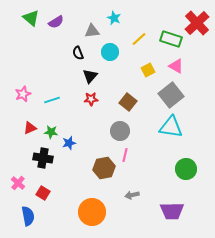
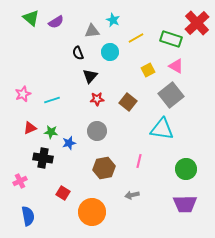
cyan star: moved 1 px left, 2 px down
yellow line: moved 3 px left, 1 px up; rotated 14 degrees clockwise
red star: moved 6 px right
cyan triangle: moved 9 px left, 2 px down
gray circle: moved 23 px left
pink line: moved 14 px right, 6 px down
pink cross: moved 2 px right, 2 px up; rotated 24 degrees clockwise
red square: moved 20 px right
purple trapezoid: moved 13 px right, 7 px up
